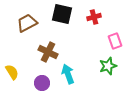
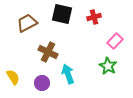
pink rectangle: rotated 63 degrees clockwise
green star: rotated 24 degrees counterclockwise
yellow semicircle: moved 1 px right, 5 px down
